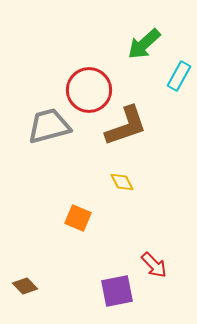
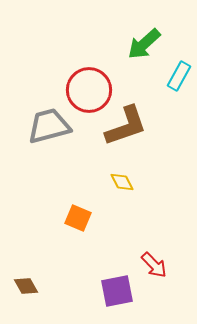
brown diamond: moved 1 px right; rotated 15 degrees clockwise
